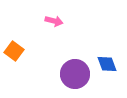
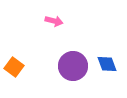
orange square: moved 16 px down
purple circle: moved 2 px left, 8 px up
